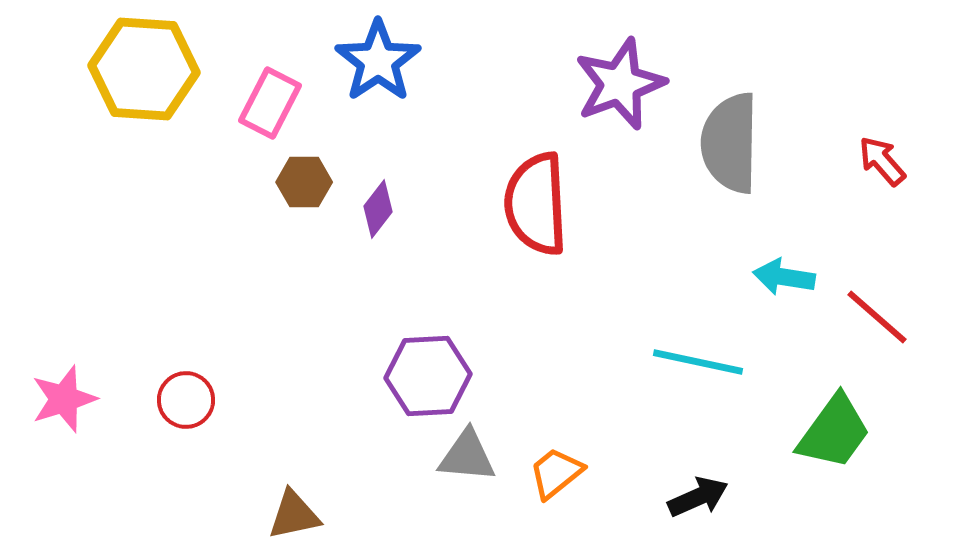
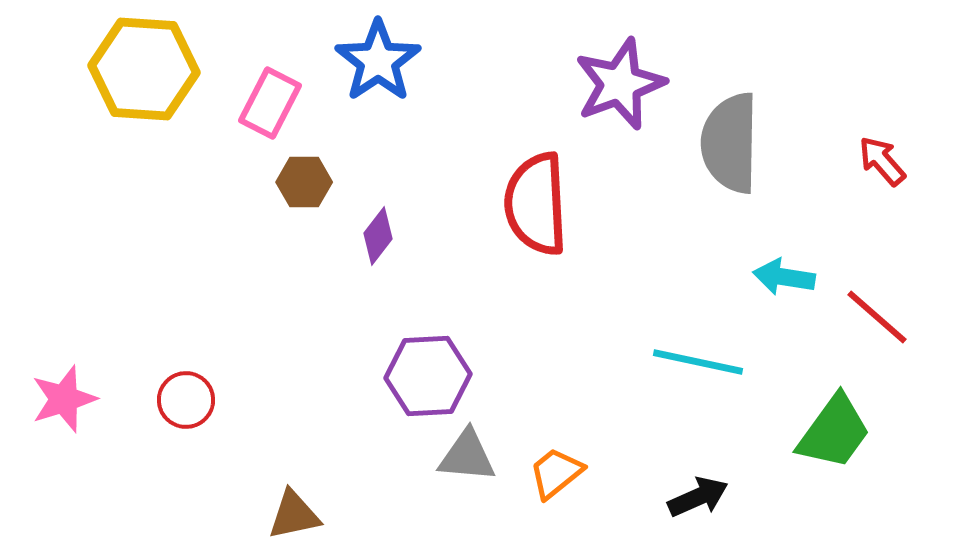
purple diamond: moved 27 px down
